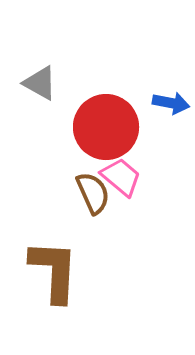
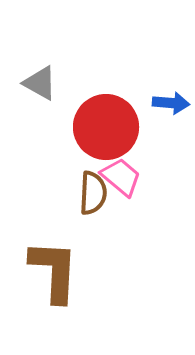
blue arrow: rotated 6 degrees counterclockwise
brown semicircle: rotated 27 degrees clockwise
